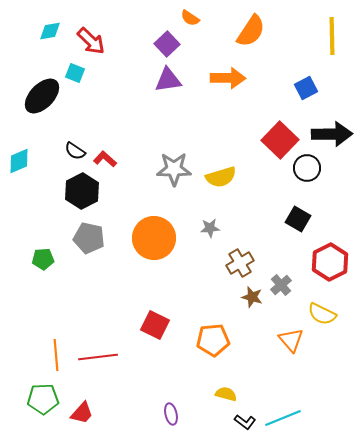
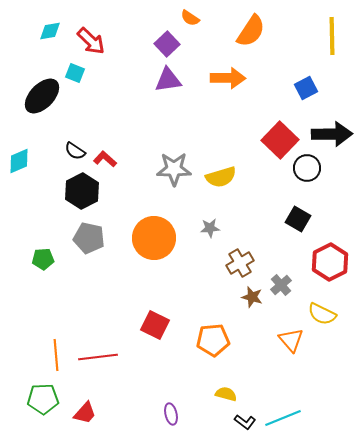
red trapezoid at (82, 413): moved 3 px right
